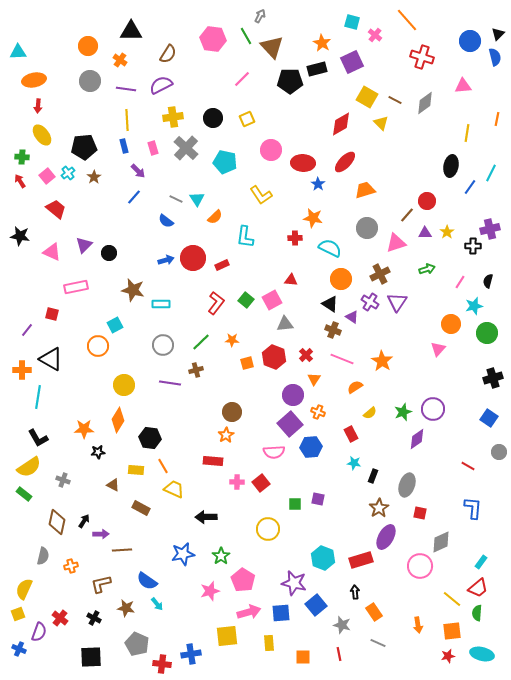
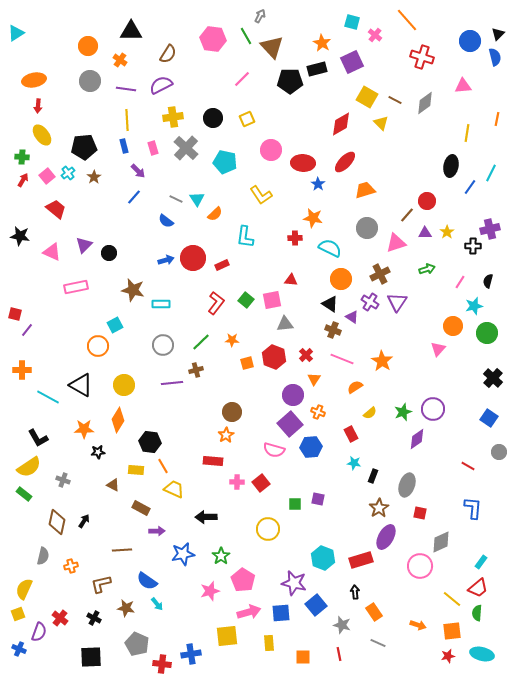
cyan triangle at (18, 52): moved 2 px left, 19 px up; rotated 30 degrees counterclockwise
red arrow at (20, 181): moved 3 px right, 1 px up; rotated 64 degrees clockwise
orange semicircle at (215, 217): moved 3 px up
pink square at (272, 300): rotated 18 degrees clockwise
red square at (52, 314): moved 37 px left
orange circle at (451, 324): moved 2 px right, 2 px down
black triangle at (51, 359): moved 30 px right, 26 px down
black cross at (493, 378): rotated 30 degrees counterclockwise
purple line at (170, 383): moved 2 px right; rotated 15 degrees counterclockwise
cyan line at (38, 397): moved 10 px right; rotated 70 degrees counterclockwise
black hexagon at (150, 438): moved 4 px down
pink semicircle at (274, 452): moved 2 px up; rotated 20 degrees clockwise
purple arrow at (101, 534): moved 56 px right, 3 px up
orange arrow at (418, 625): rotated 63 degrees counterclockwise
